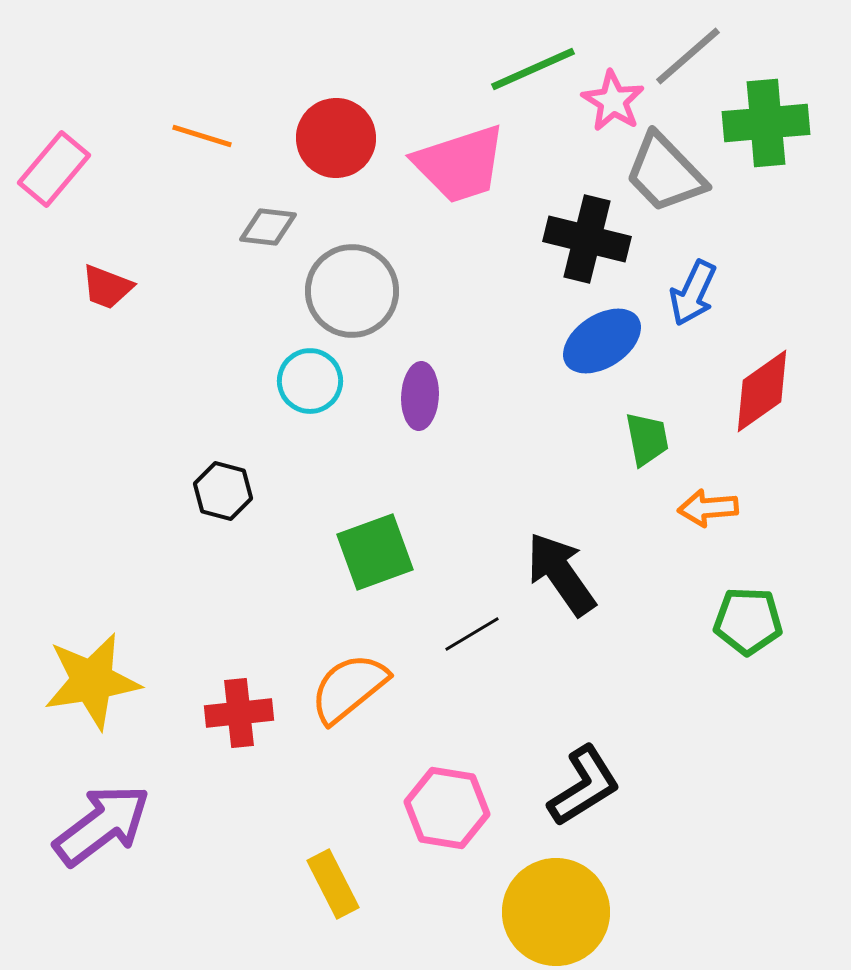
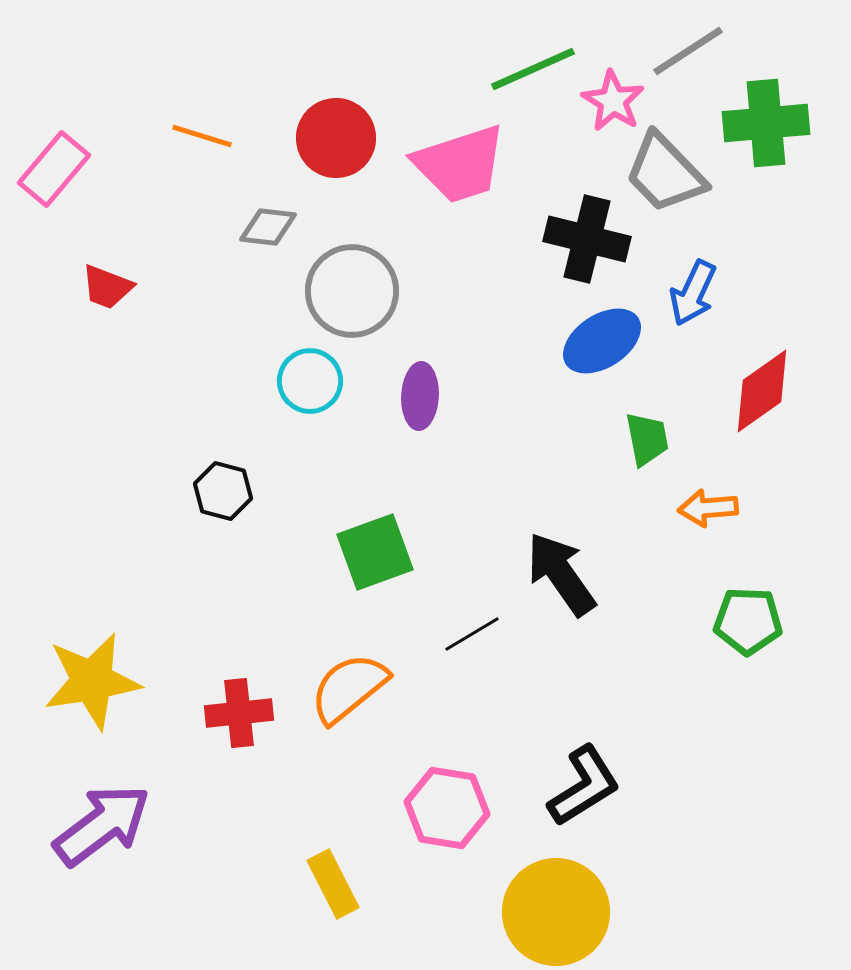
gray line: moved 5 px up; rotated 8 degrees clockwise
